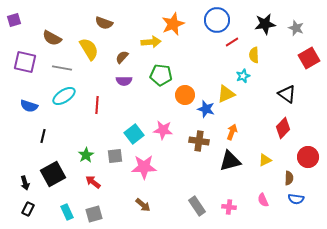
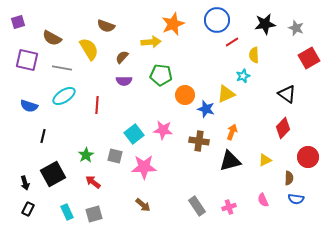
purple square at (14, 20): moved 4 px right, 2 px down
brown semicircle at (104, 23): moved 2 px right, 3 px down
purple square at (25, 62): moved 2 px right, 2 px up
gray square at (115, 156): rotated 21 degrees clockwise
pink cross at (229, 207): rotated 24 degrees counterclockwise
